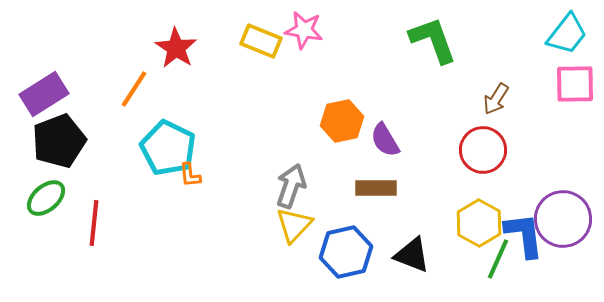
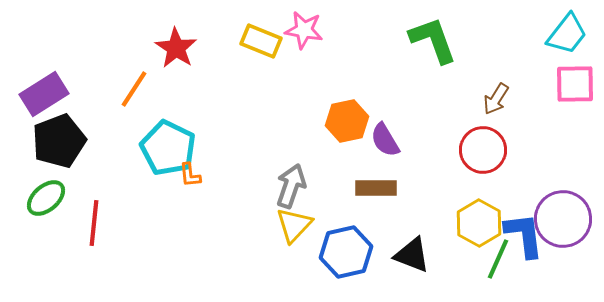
orange hexagon: moved 5 px right
